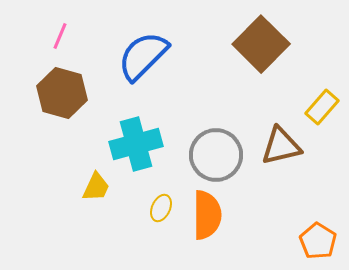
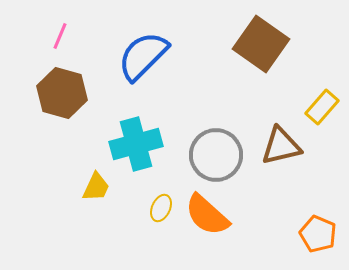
brown square: rotated 10 degrees counterclockwise
orange semicircle: rotated 132 degrees clockwise
orange pentagon: moved 7 px up; rotated 9 degrees counterclockwise
